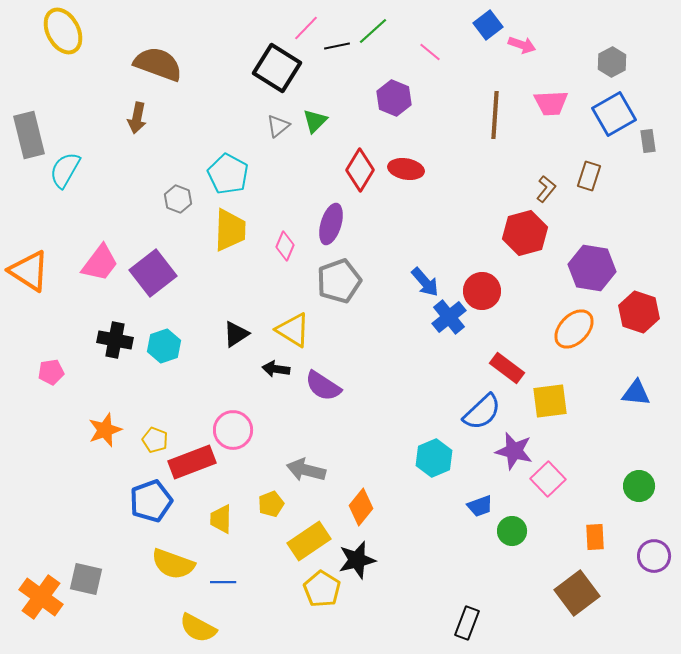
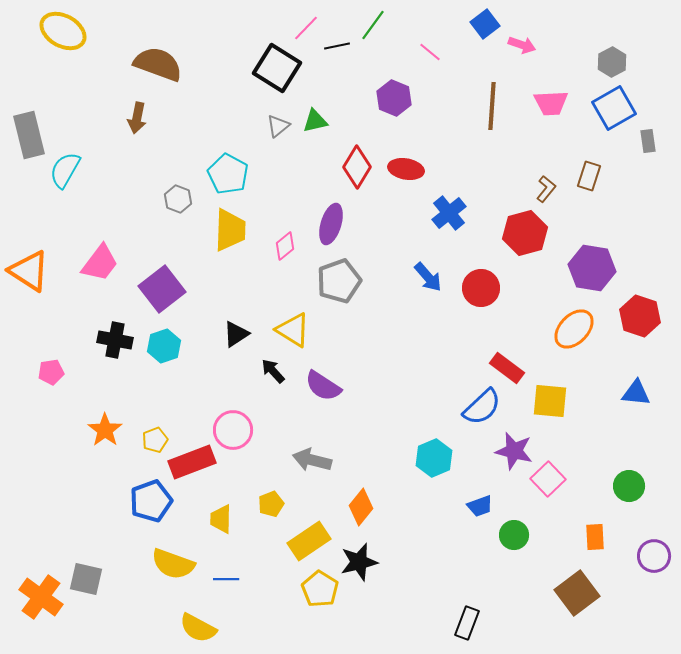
blue square at (488, 25): moved 3 px left, 1 px up
yellow ellipse at (63, 31): rotated 33 degrees counterclockwise
green line at (373, 31): moved 6 px up; rotated 12 degrees counterclockwise
blue square at (614, 114): moved 6 px up
brown line at (495, 115): moved 3 px left, 9 px up
green triangle at (315, 121): rotated 32 degrees clockwise
red diamond at (360, 170): moved 3 px left, 3 px up
pink diamond at (285, 246): rotated 28 degrees clockwise
purple square at (153, 273): moved 9 px right, 16 px down
blue arrow at (425, 282): moved 3 px right, 5 px up
red circle at (482, 291): moved 1 px left, 3 px up
red hexagon at (639, 312): moved 1 px right, 4 px down
blue cross at (449, 317): moved 104 px up
black arrow at (276, 369): moved 3 px left, 2 px down; rotated 40 degrees clockwise
yellow square at (550, 401): rotated 12 degrees clockwise
blue semicircle at (482, 412): moved 5 px up
orange star at (105, 430): rotated 16 degrees counterclockwise
yellow pentagon at (155, 440): rotated 30 degrees clockwise
gray arrow at (306, 470): moved 6 px right, 10 px up
green circle at (639, 486): moved 10 px left
green circle at (512, 531): moved 2 px right, 4 px down
black star at (357, 560): moved 2 px right, 2 px down
blue line at (223, 582): moved 3 px right, 3 px up
yellow pentagon at (322, 589): moved 2 px left
